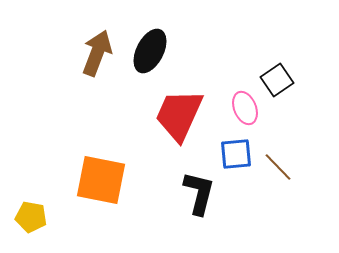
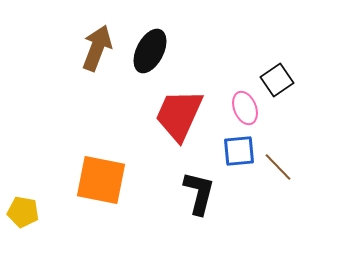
brown arrow: moved 5 px up
blue square: moved 3 px right, 3 px up
yellow pentagon: moved 8 px left, 5 px up
